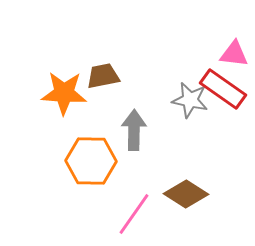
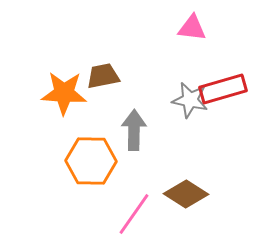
pink triangle: moved 42 px left, 26 px up
red rectangle: rotated 51 degrees counterclockwise
